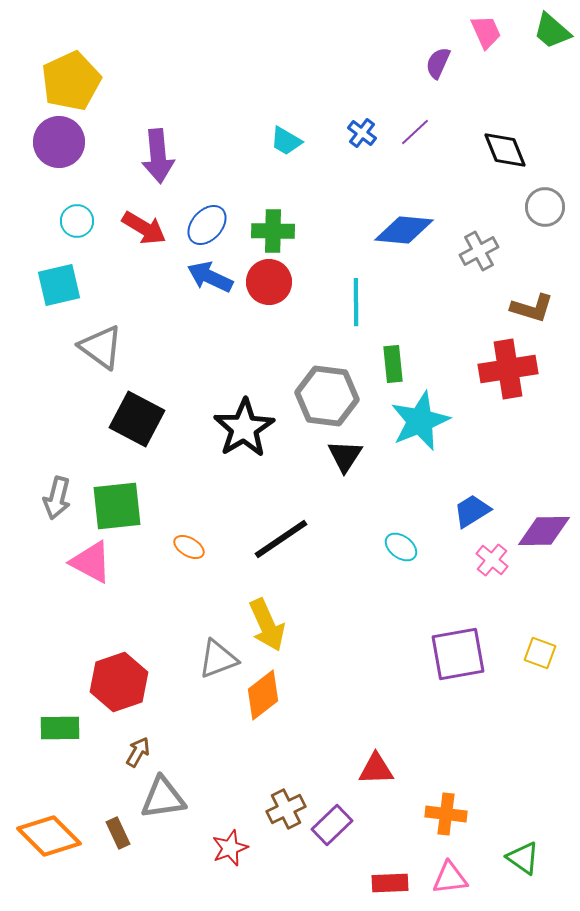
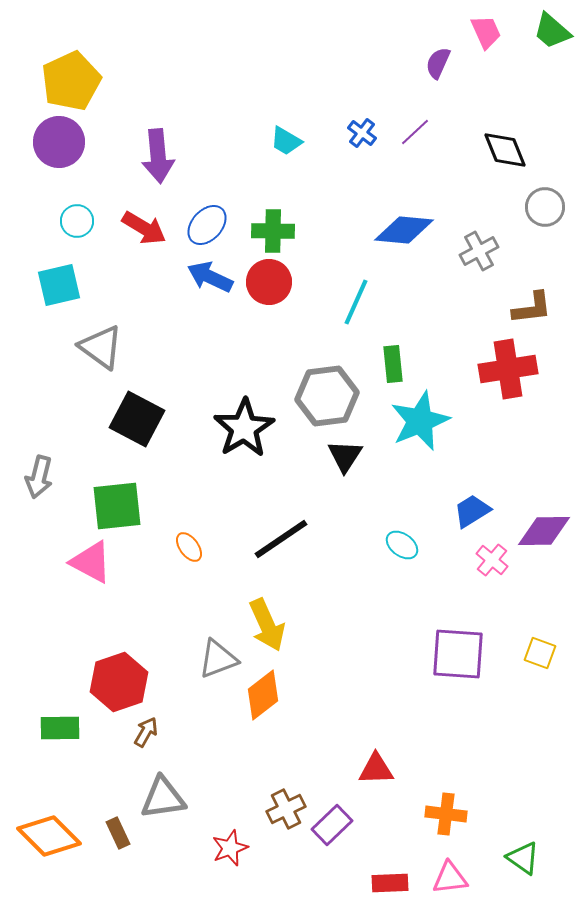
cyan line at (356, 302): rotated 24 degrees clockwise
brown L-shape at (532, 308): rotated 24 degrees counterclockwise
gray hexagon at (327, 396): rotated 14 degrees counterclockwise
gray arrow at (57, 498): moved 18 px left, 21 px up
orange ellipse at (189, 547): rotated 24 degrees clockwise
cyan ellipse at (401, 547): moved 1 px right, 2 px up
purple square at (458, 654): rotated 14 degrees clockwise
brown arrow at (138, 752): moved 8 px right, 20 px up
